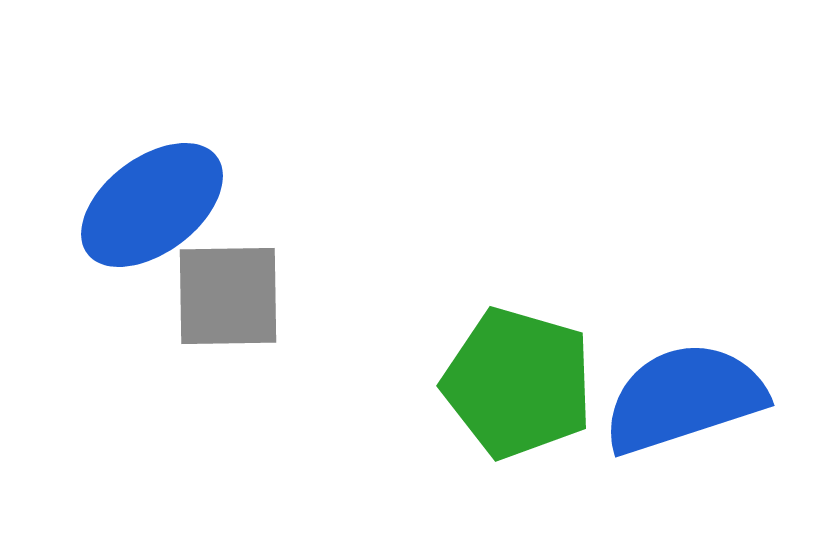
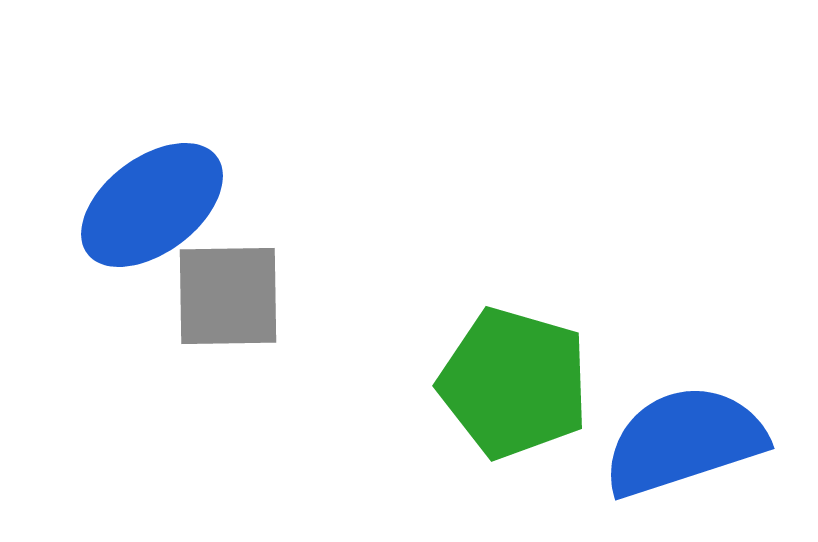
green pentagon: moved 4 px left
blue semicircle: moved 43 px down
